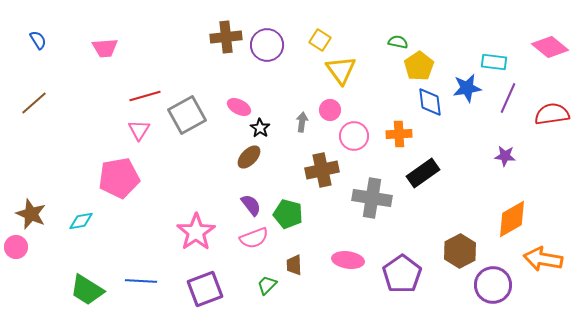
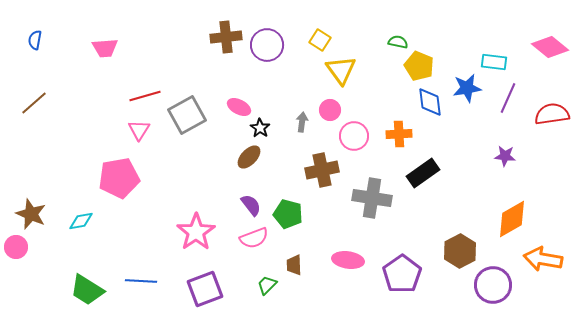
blue semicircle at (38, 40): moved 3 px left; rotated 138 degrees counterclockwise
yellow pentagon at (419, 66): rotated 16 degrees counterclockwise
